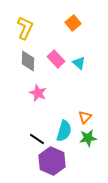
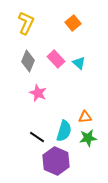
yellow L-shape: moved 1 px right, 5 px up
gray diamond: rotated 20 degrees clockwise
orange triangle: rotated 40 degrees clockwise
black line: moved 2 px up
purple hexagon: moved 4 px right
